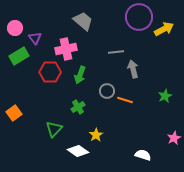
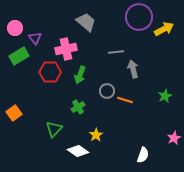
gray trapezoid: moved 3 px right, 1 px down
white semicircle: rotated 91 degrees clockwise
